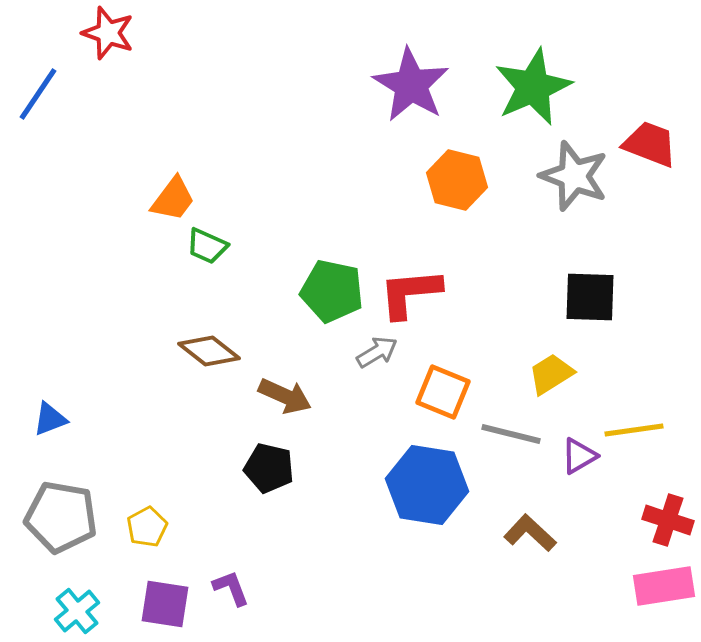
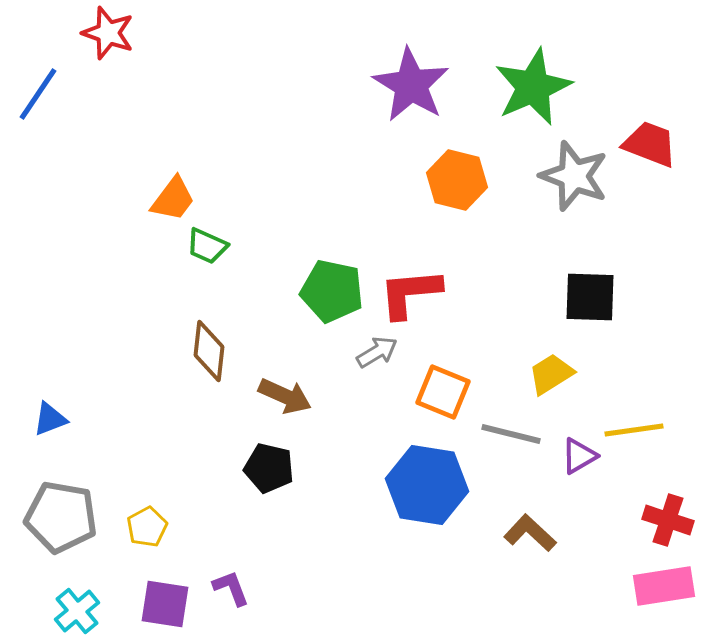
brown diamond: rotated 58 degrees clockwise
